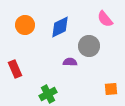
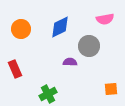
pink semicircle: rotated 60 degrees counterclockwise
orange circle: moved 4 px left, 4 px down
